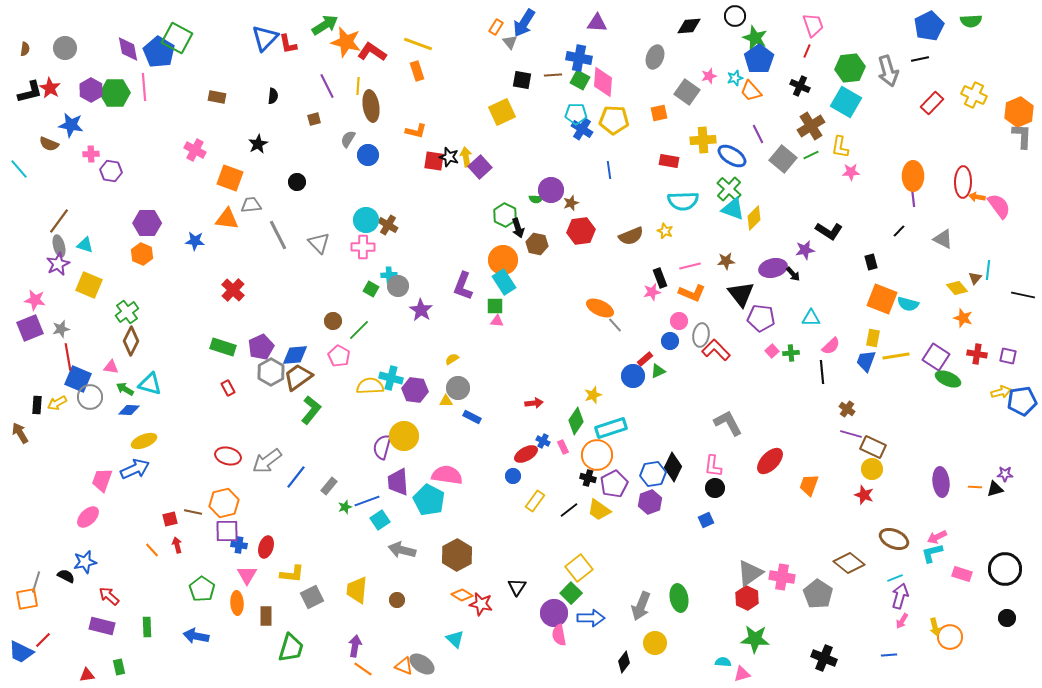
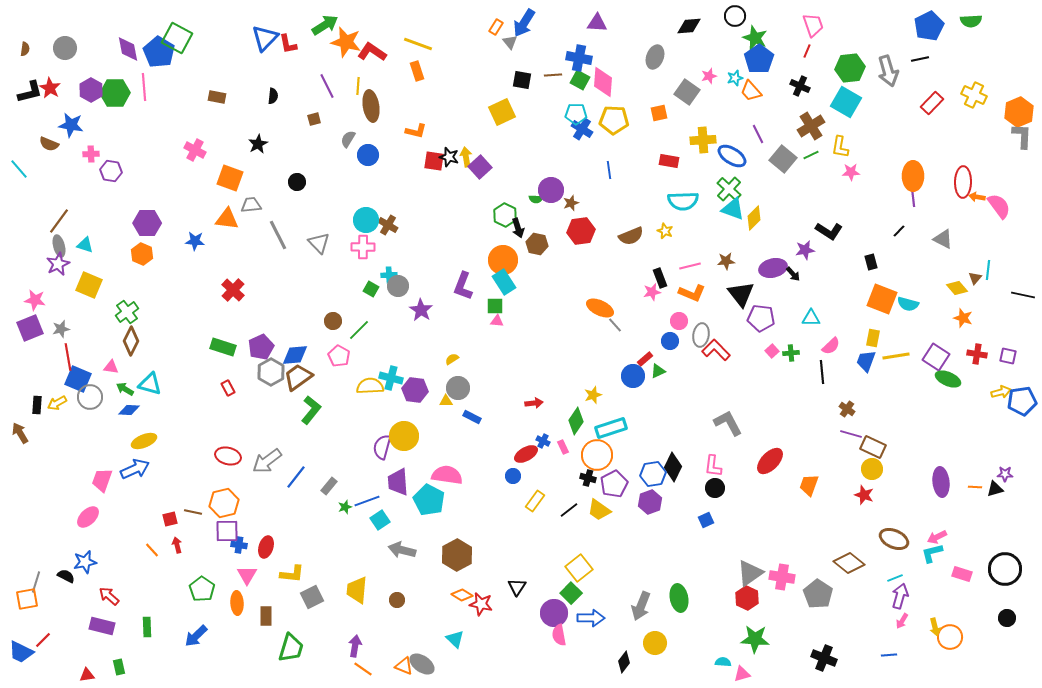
blue arrow at (196, 636): rotated 55 degrees counterclockwise
